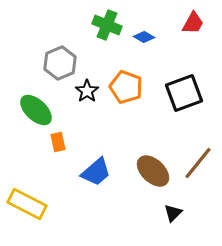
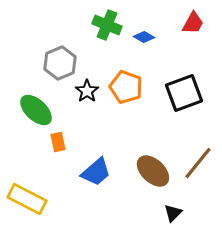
yellow rectangle: moved 5 px up
